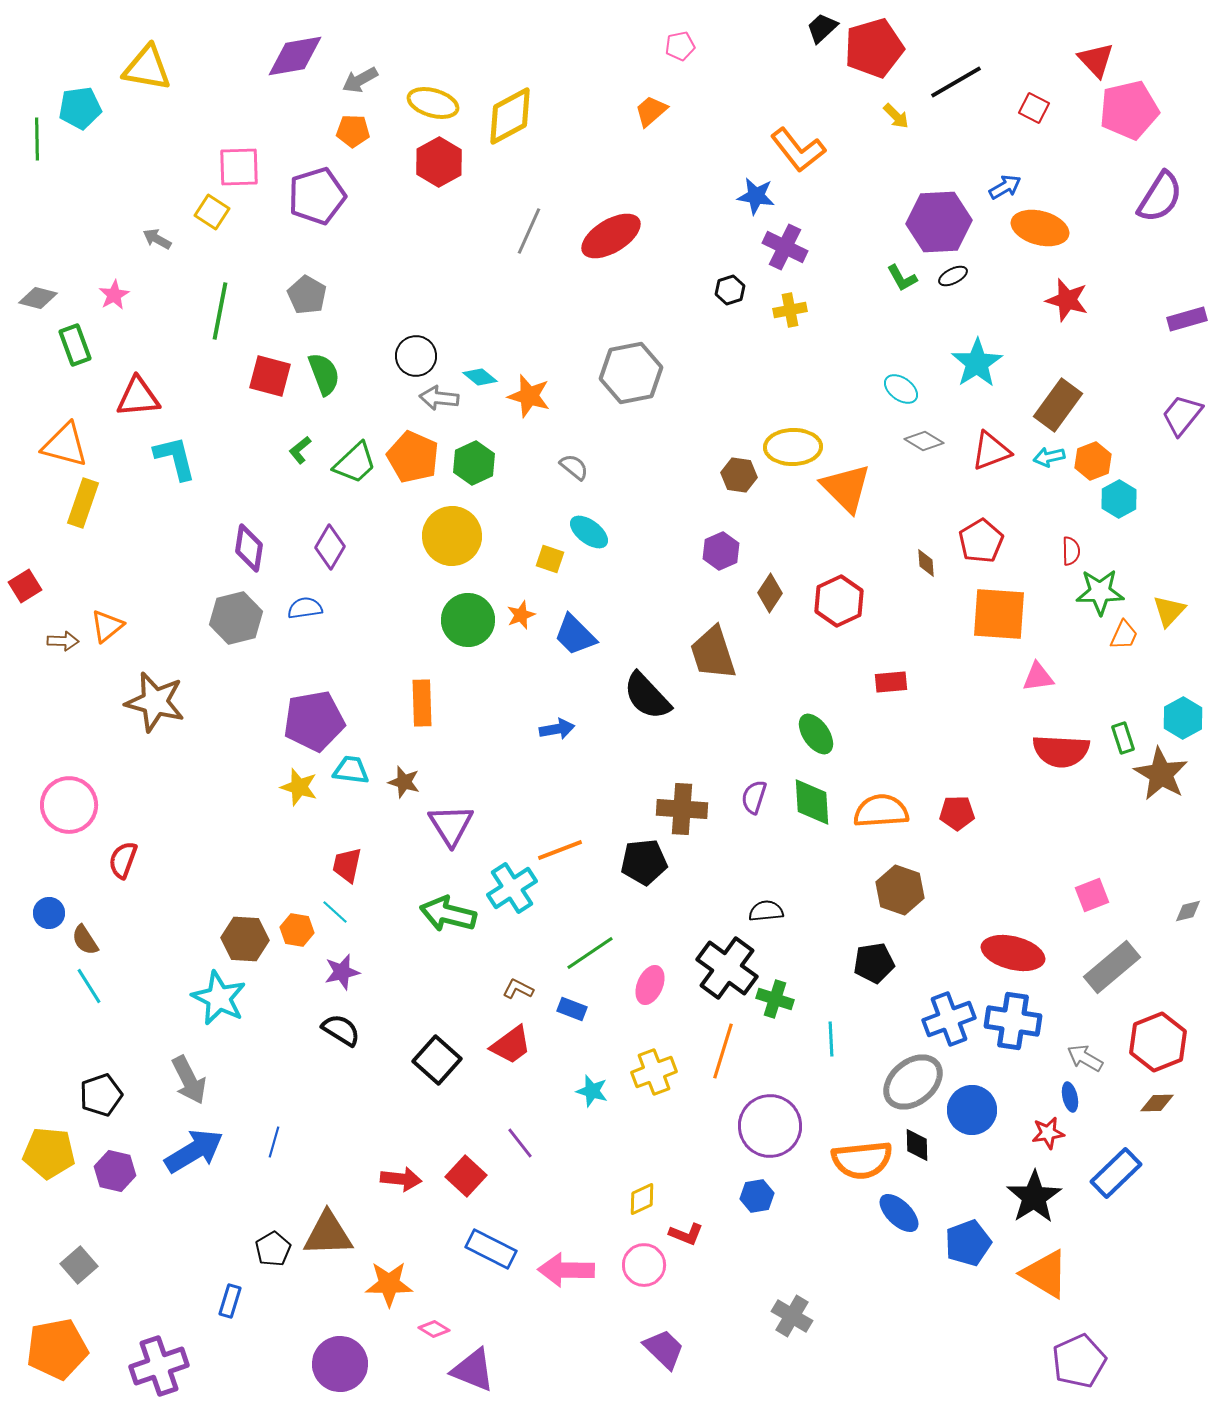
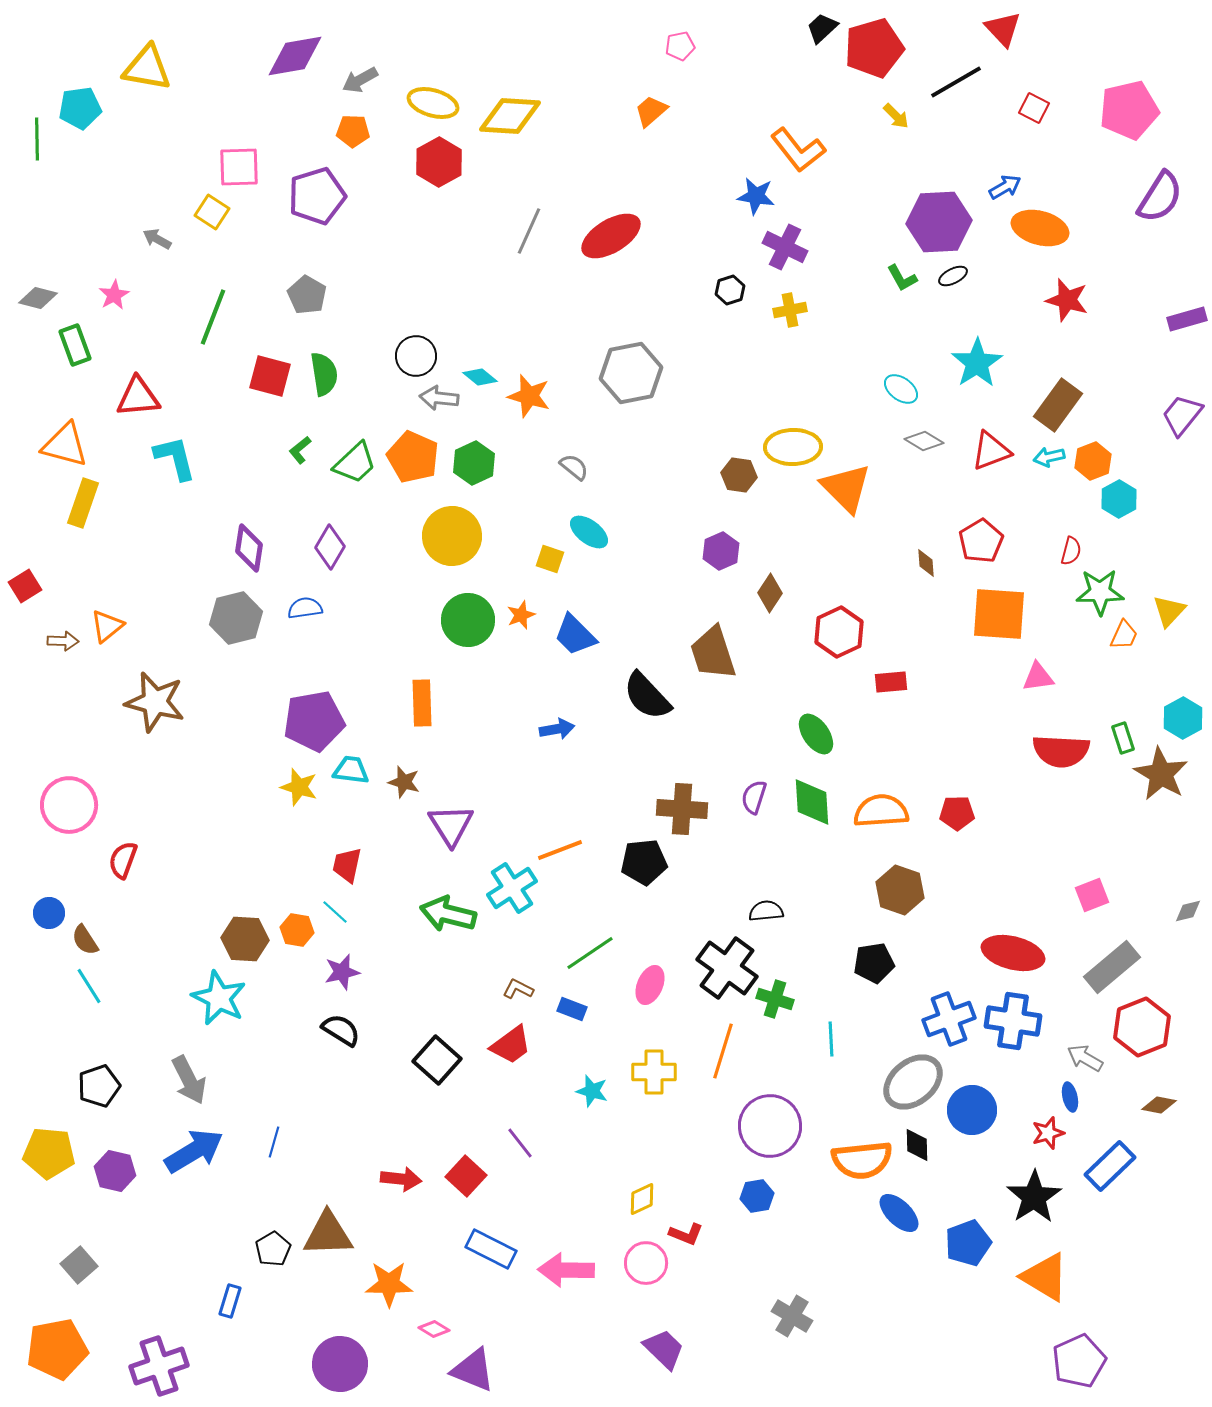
red triangle at (1096, 60): moved 93 px left, 31 px up
yellow diamond at (510, 116): rotated 32 degrees clockwise
green line at (220, 311): moved 7 px left, 6 px down; rotated 10 degrees clockwise
green semicircle at (324, 374): rotated 12 degrees clockwise
red semicircle at (1071, 551): rotated 16 degrees clockwise
red hexagon at (839, 601): moved 31 px down
red hexagon at (1158, 1042): moved 16 px left, 15 px up
yellow cross at (654, 1072): rotated 21 degrees clockwise
black pentagon at (101, 1095): moved 2 px left, 9 px up
brown diamond at (1157, 1103): moved 2 px right, 2 px down; rotated 12 degrees clockwise
red star at (1048, 1133): rotated 8 degrees counterclockwise
blue rectangle at (1116, 1173): moved 6 px left, 7 px up
pink circle at (644, 1265): moved 2 px right, 2 px up
orange triangle at (1045, 1274): moved 3 px down
